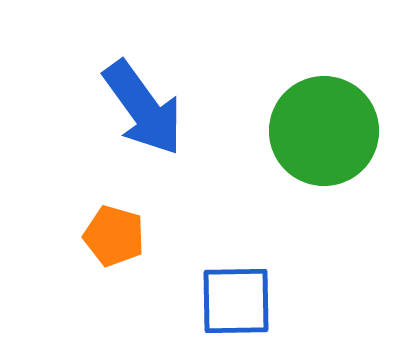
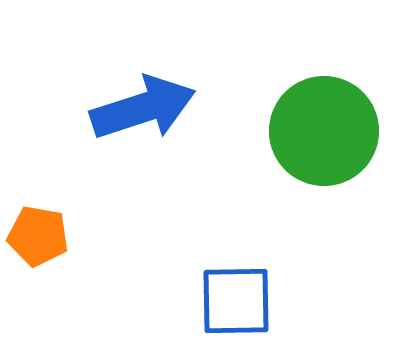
blue arrow: rotated 72 degrees counterclockwise
orange pentagon: moved 76 px left; rotated 6 degrees counterclockwise
